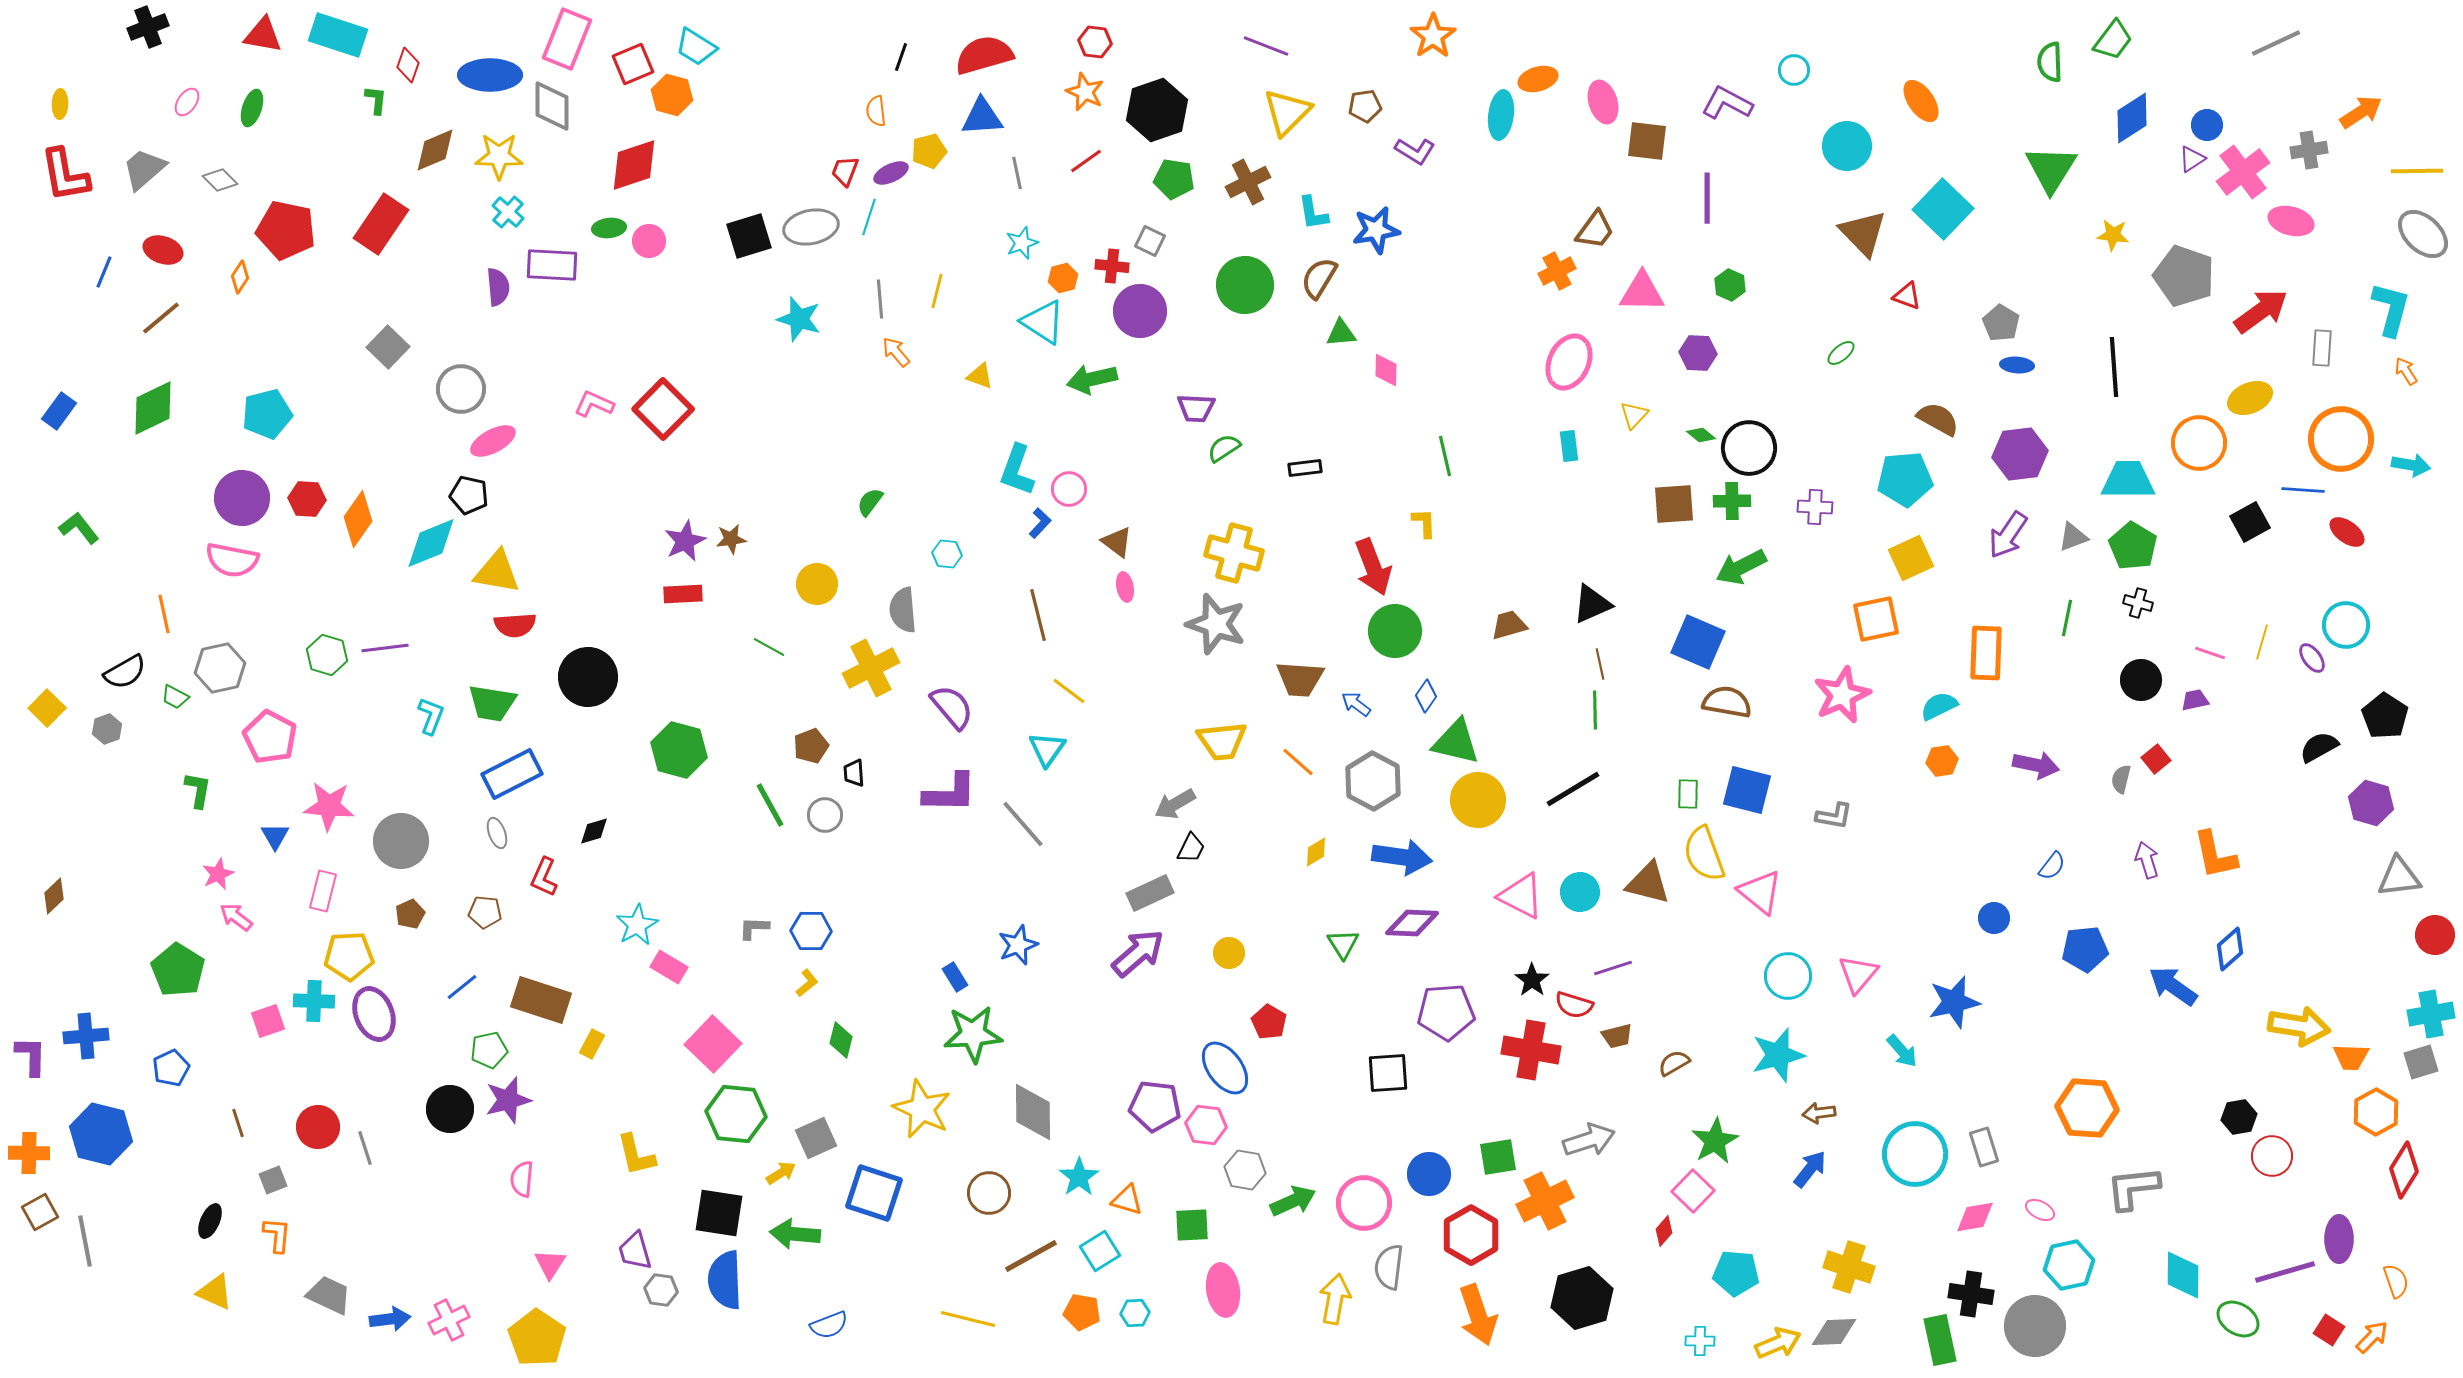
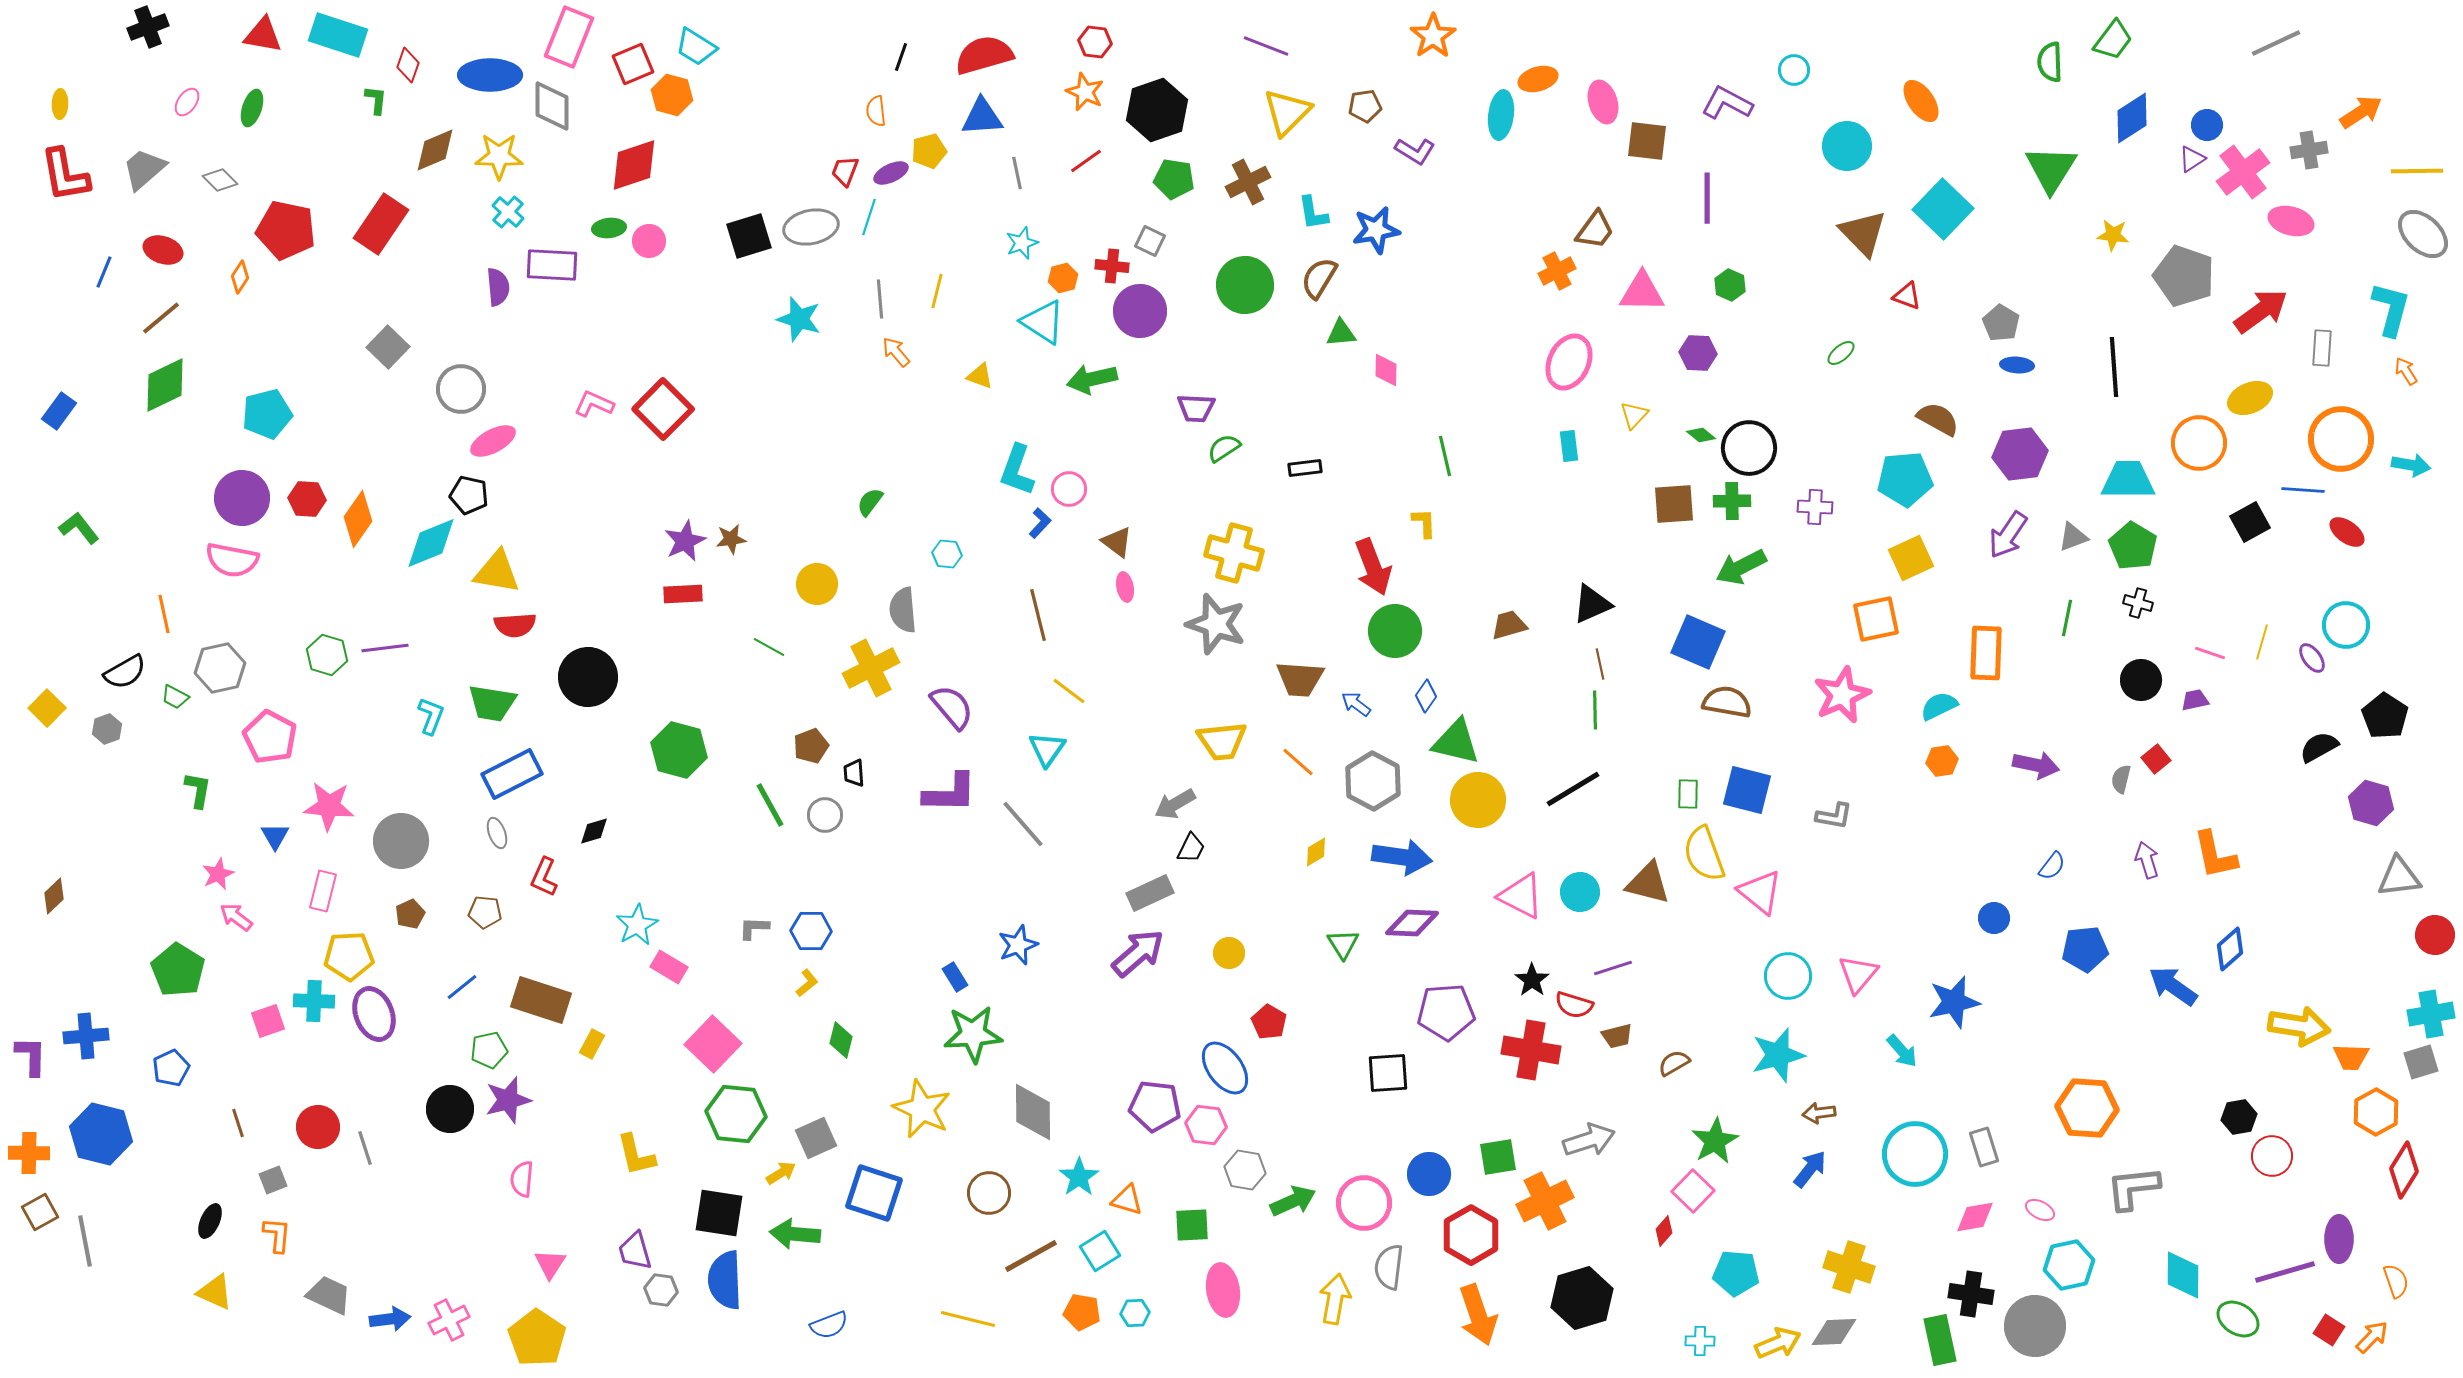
pink rectangle at (567, 39): moved 2 px right, 2 px up
green diamond at (153, 408): moved 12 px right, 23 px up
